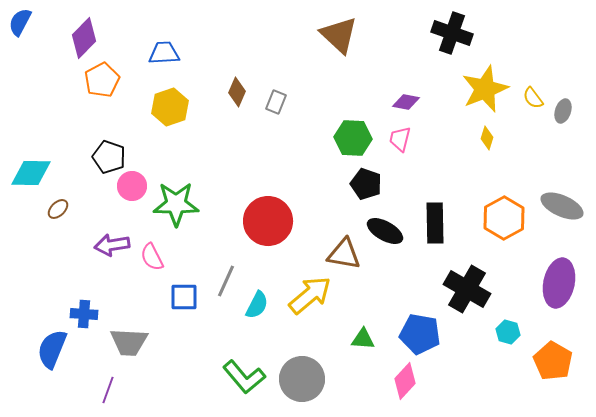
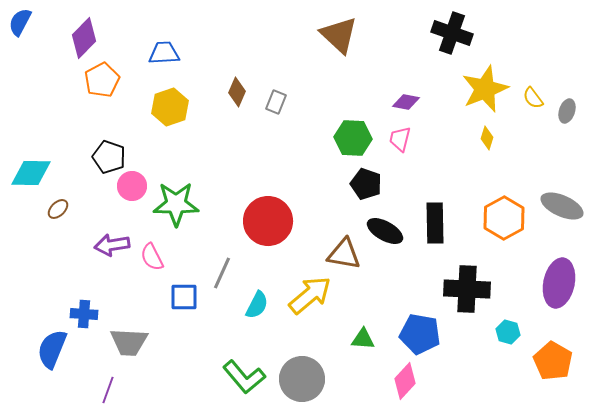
gray ellipse at (563, 111): moved 4 px right
gray line at (226, 281): moved 4 px left, 8 px up
black cross at (467, 289): rotated 27 degrees counterclockwise
